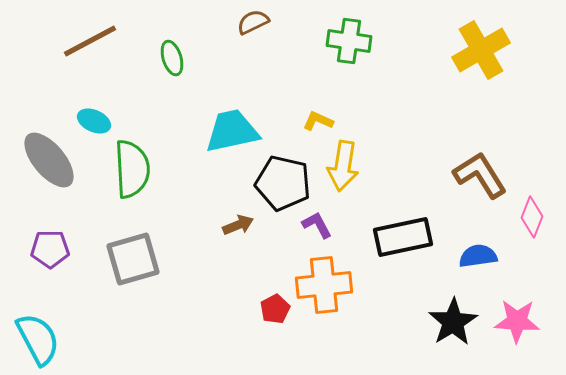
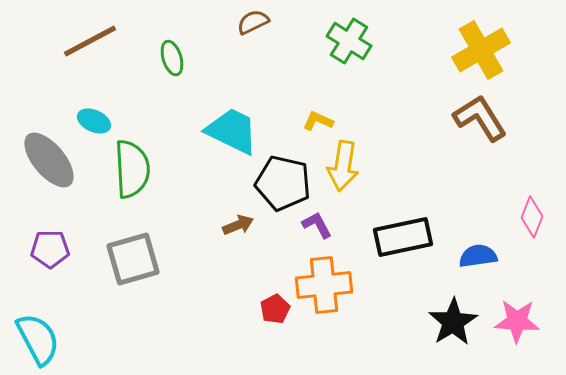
green cross: rotated 24 degrees clockwise
cyan trapezoid: rotated 38 degrees clockwise
brown L-shape: moved 57 px up
